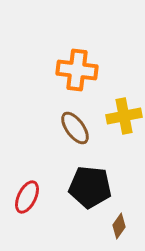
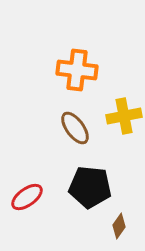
red ellipse: rotated 28 degrees clockwise
